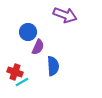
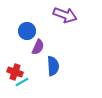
blue circle: moved 1 px left, 1 px up
